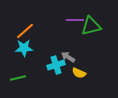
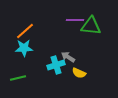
green triangle: rotated 20 degrees clockwise
